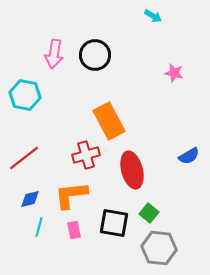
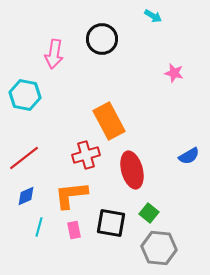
black circle: moved 7 px right, 16 px up
blue diamond: moved 4 px left, 3 px up; rotated 10 degrees counterclockwise
black square: moved 3 px left
